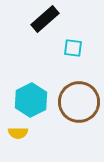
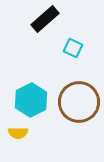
cyan square: rotated 18 degrees clockwise
